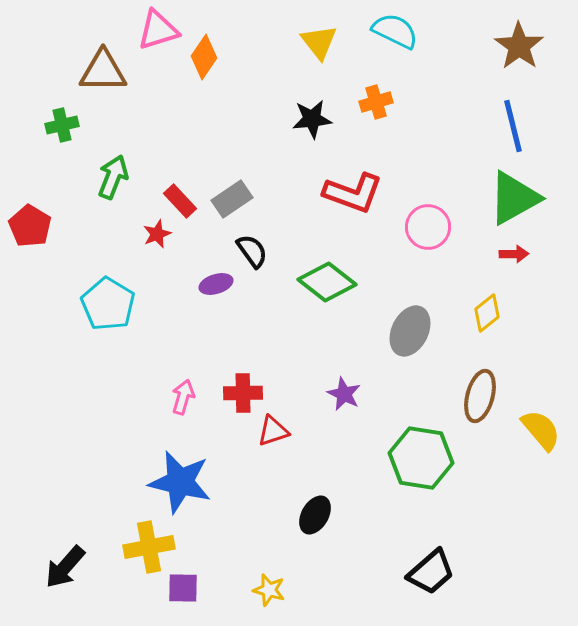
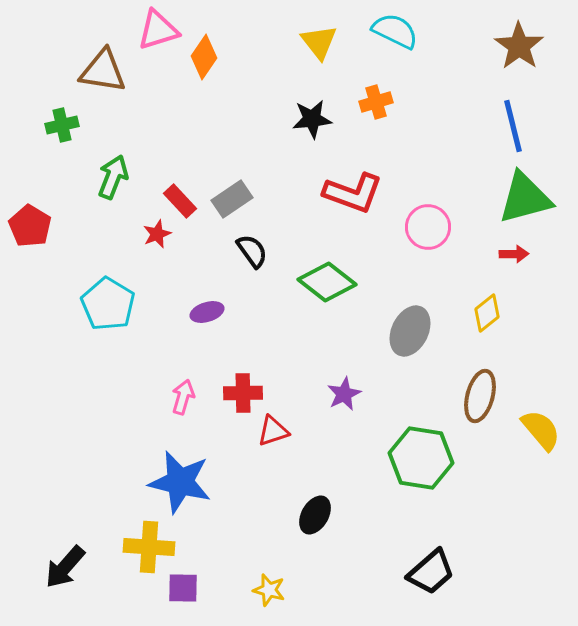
brown triangle: rotated 9 degrees clockwise
green triangle: moved 11 px right; rotated 14 degrees clockwise
purple ellipse: moved 9 px left, 28 px down
purple star: rotated 20 degrees clockwise
yellow cross: rotated 15 degrees clockwise
